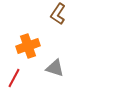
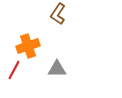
gray triangle: moved 2 px right, 1 px down; rotated 18 degrees counterclockwise
red line: moved 8 px up
